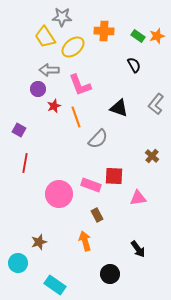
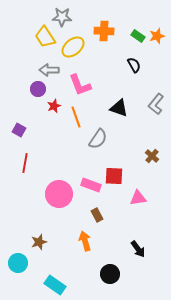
gray semicircle: rotated 10 degrees counterclockwise
